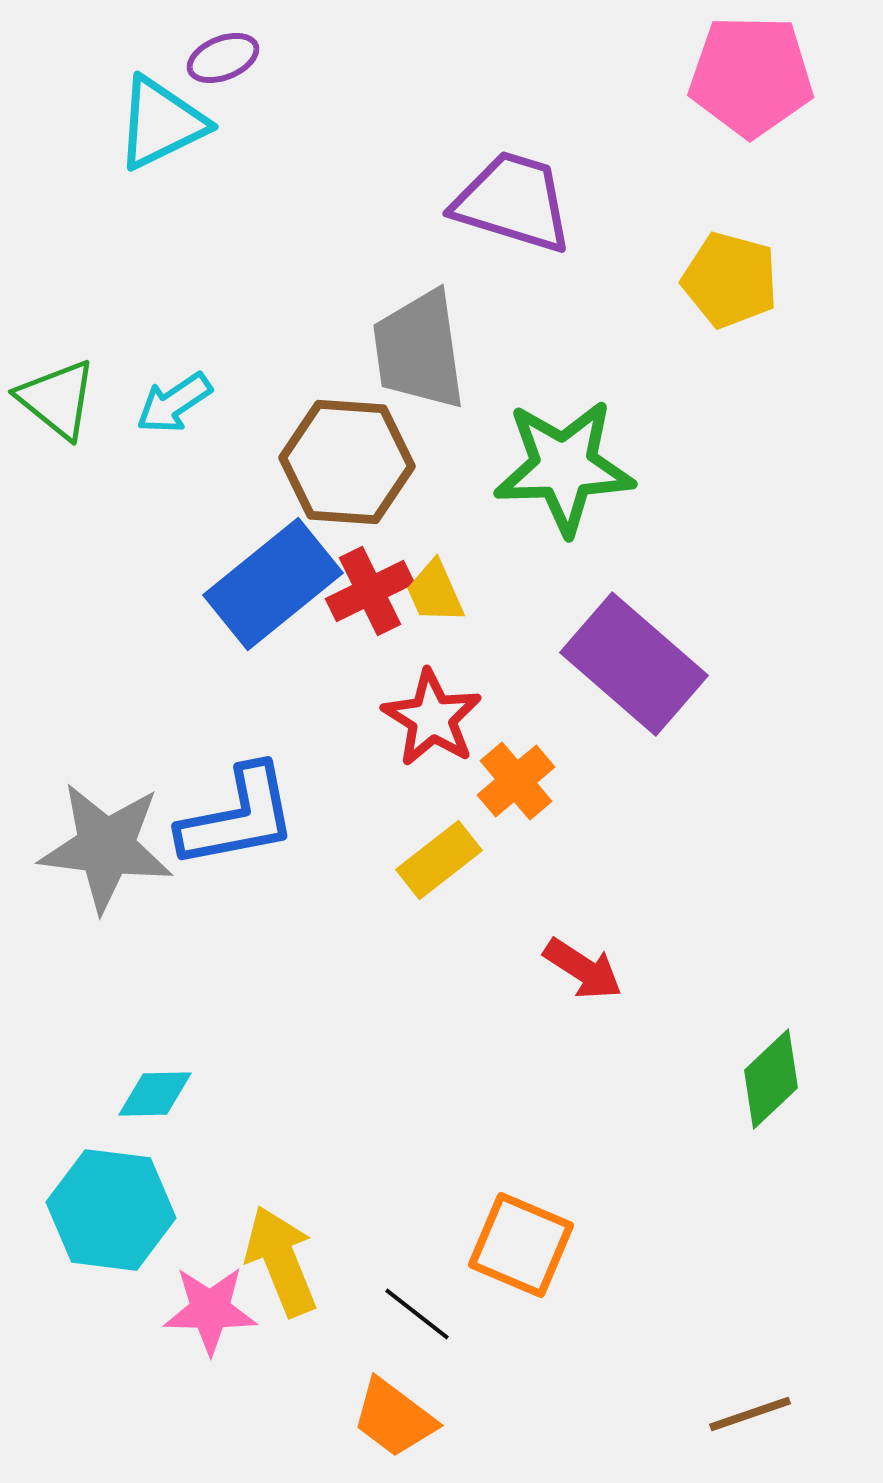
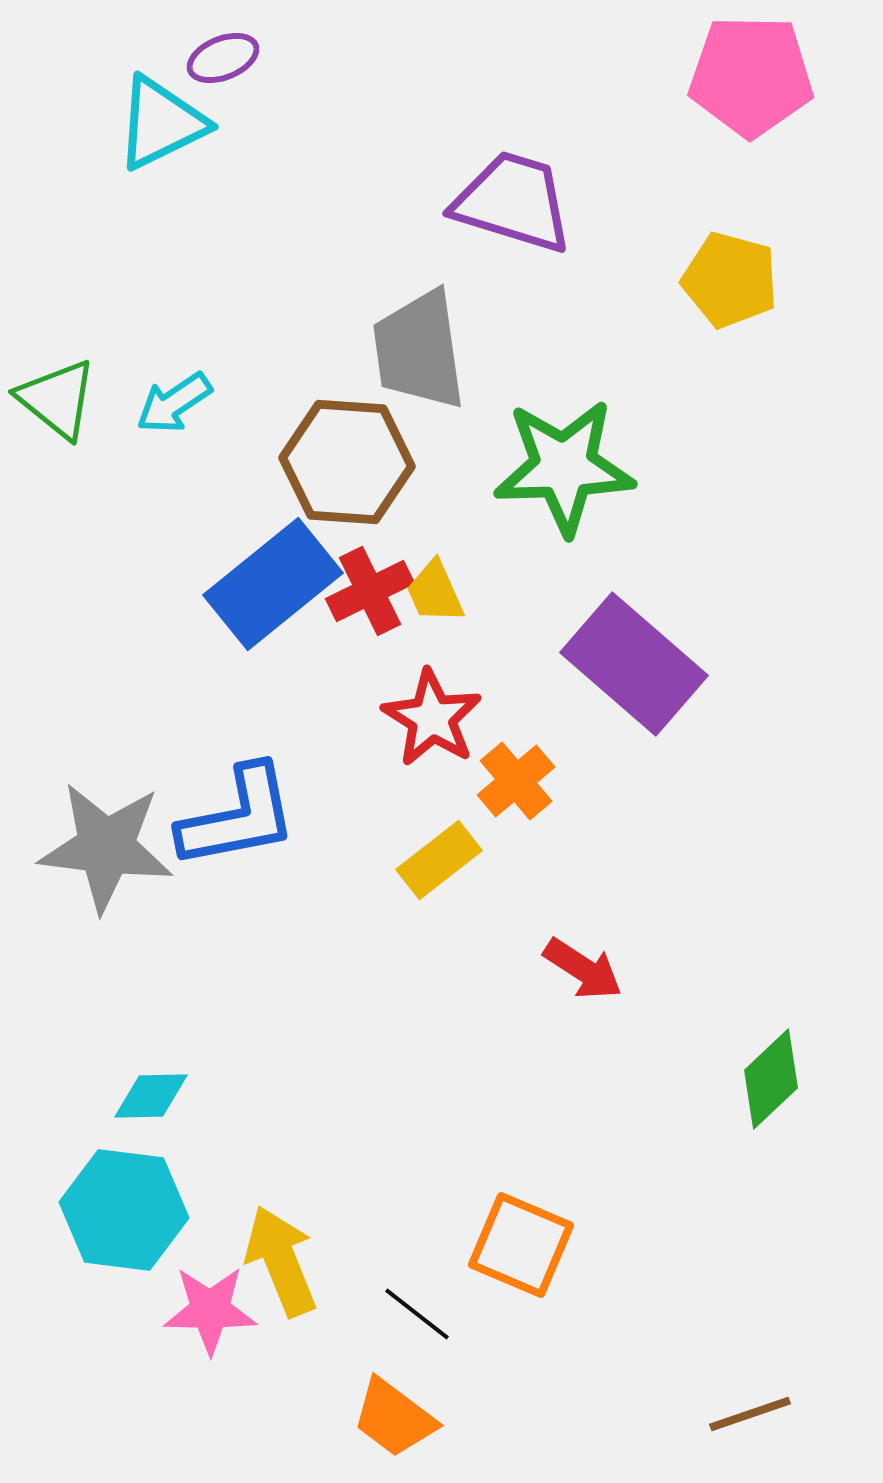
cyan diamond: moved 4 px left, 2 px down
cyan hexagon: moved 13 px right
